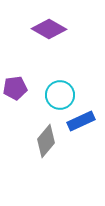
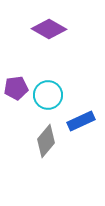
purple pentagon: moved 1 px right
cyan circle: moved 12 px left
